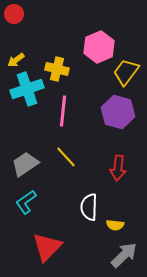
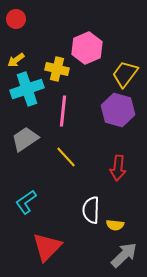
red circle: moved 2 px right, 5 px down
pink hexagon: moved 12 px left, 1 px down
yellow trapezoid: moved 1 px left, 2 px down
purple hexagon: moved 2 px up
gray trapezoid: moved 25 px up
white semicircle: moved 2 px right, 3 px down
